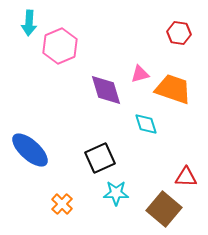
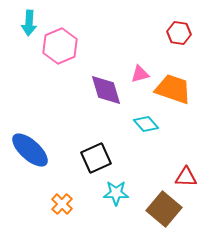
cyan diamond: rotated 25 degrees counterclockwise
black square: moved 4 px left
